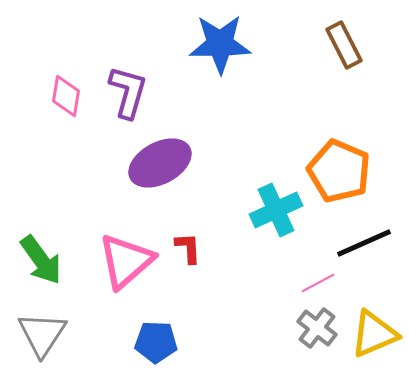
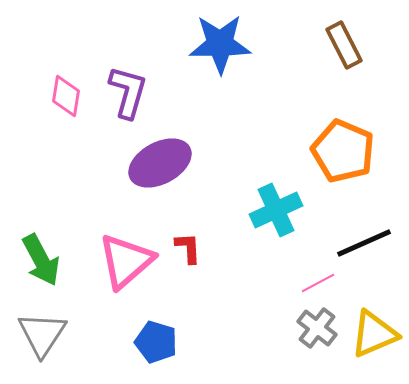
orange pentagon: moved 4 px right, 20 px up
green arrow: rotated 8 degrees clockwise
blue pentagon: rotated 15 degrees clockwise
